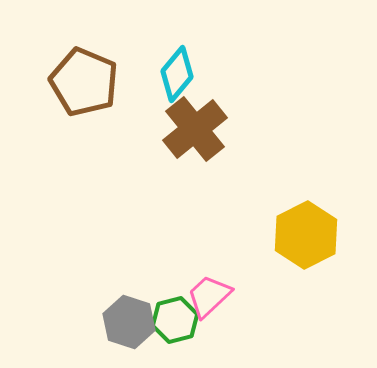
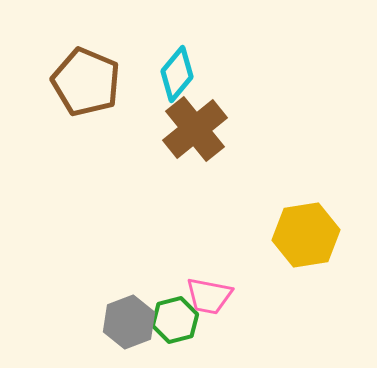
brown pentagon: moved 2 px right
yellow hexagon: rotated 18 degrees clockwise
pink trapezoid: rotated 126 degrees counterclockwise
gray hexagon: rotated 21 degrees clockwise
